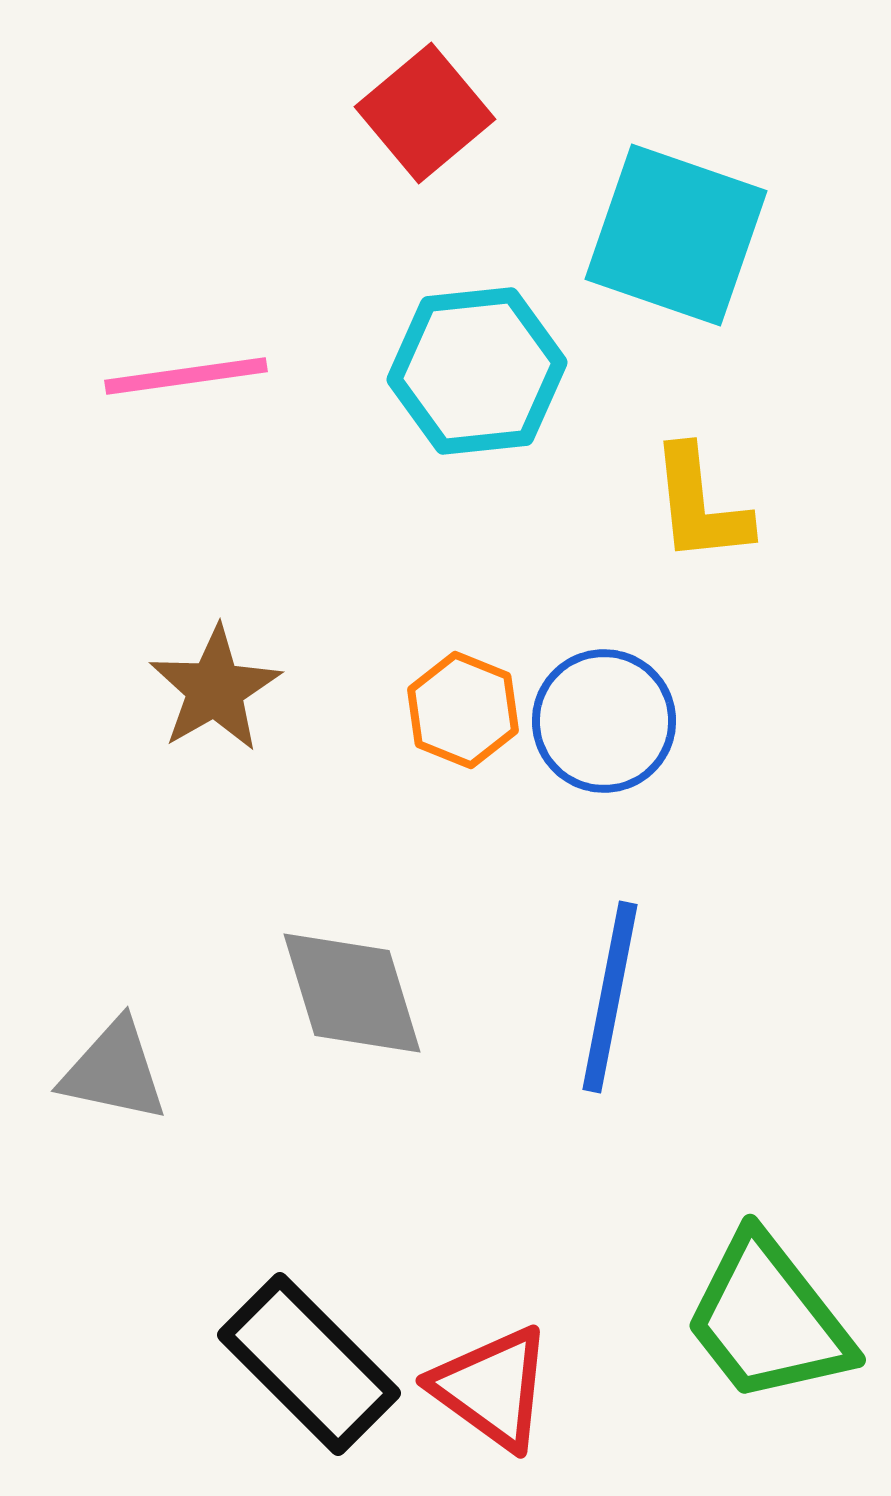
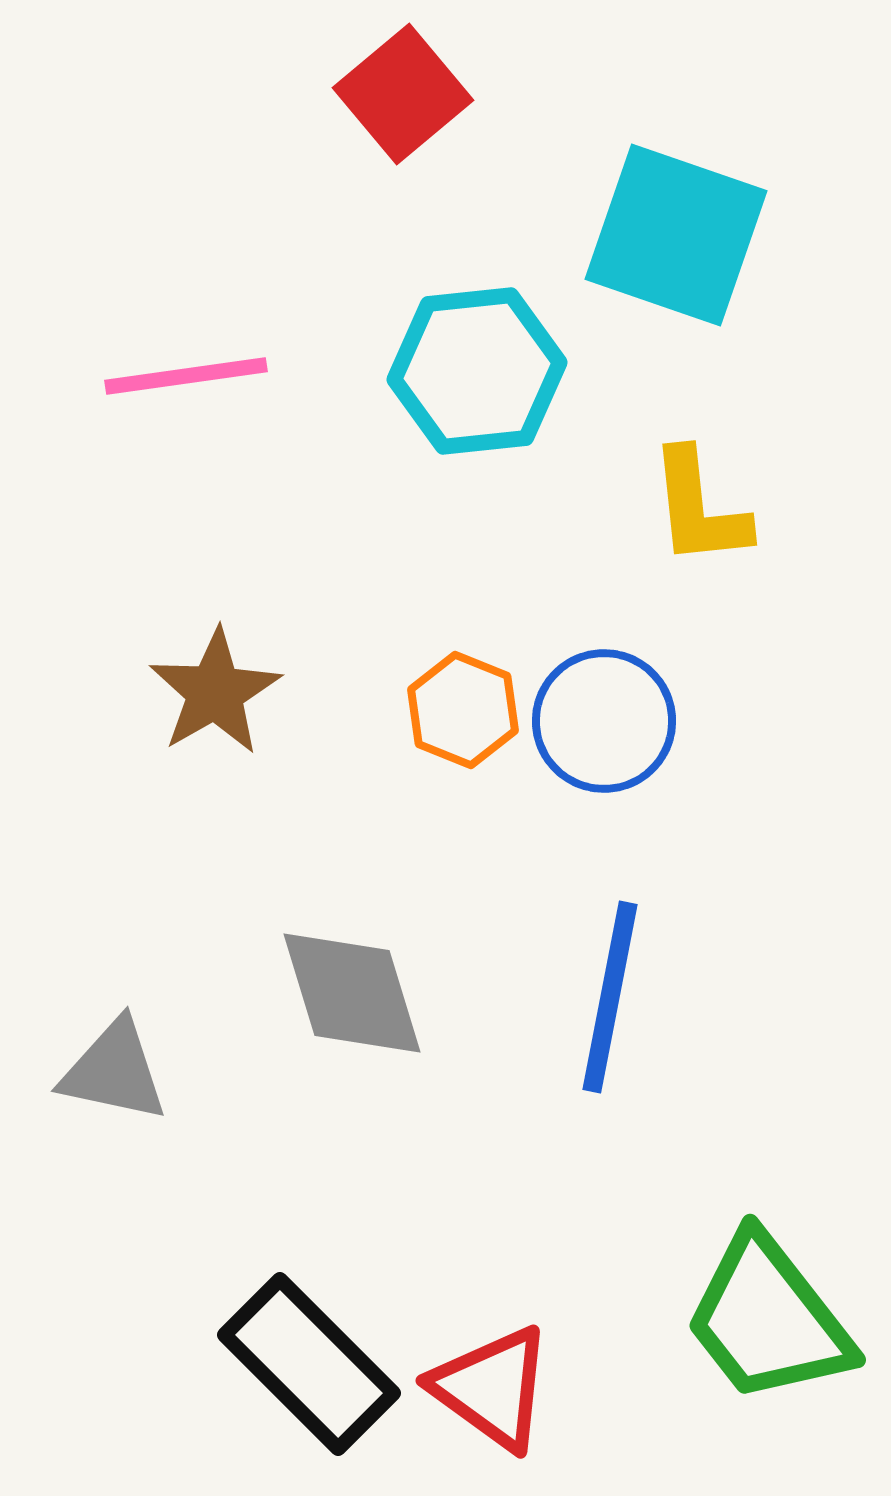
red square: moved 22 px left, 19 px up
yellow L-shape: moved 1 px left, 3 px down
brown star: moved 3 px down
